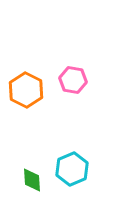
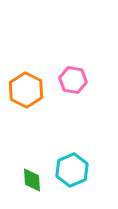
cyan hexagon: moved 1 px down
